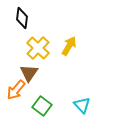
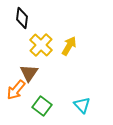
yellow cross: moved 3 px right, 3 px up
